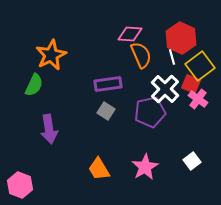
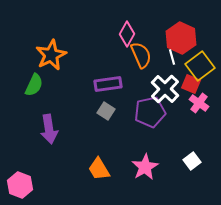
pink diamond: moved 3 px left; rotated 65 degrees counterclockwise
pink cross: moved 1 px right, 4 px down
